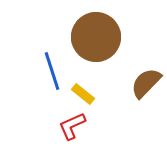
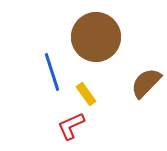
blue line: moved 1 px down
yellow rectangle: moved 3 px right; rotated 15 degrees clockwise
red L-shape: moved 1 px left
